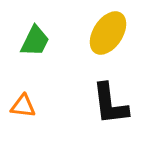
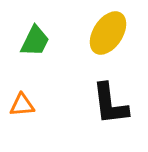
orange triangle: moved 1 px left, 1 px up; rotated 12 degrees counterclockwise
